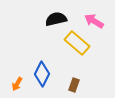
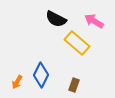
black semicircle: rotated 140 degrees counterclockwise
blue diamond: moved 1 px left, 1 px down
orange arrow: moved 2 px up
